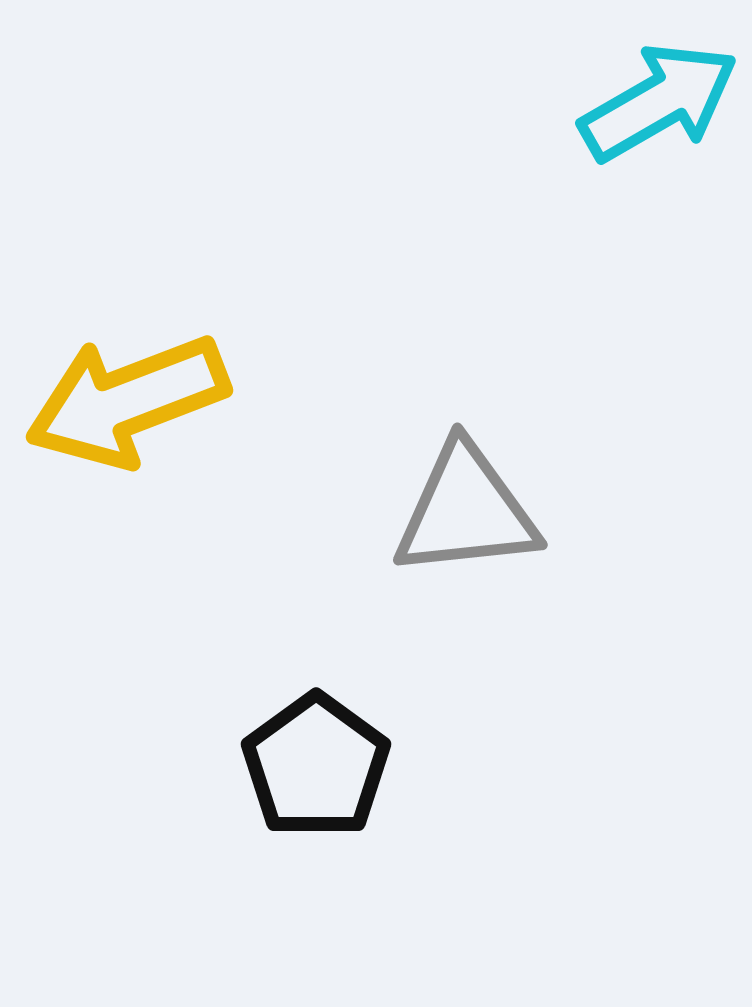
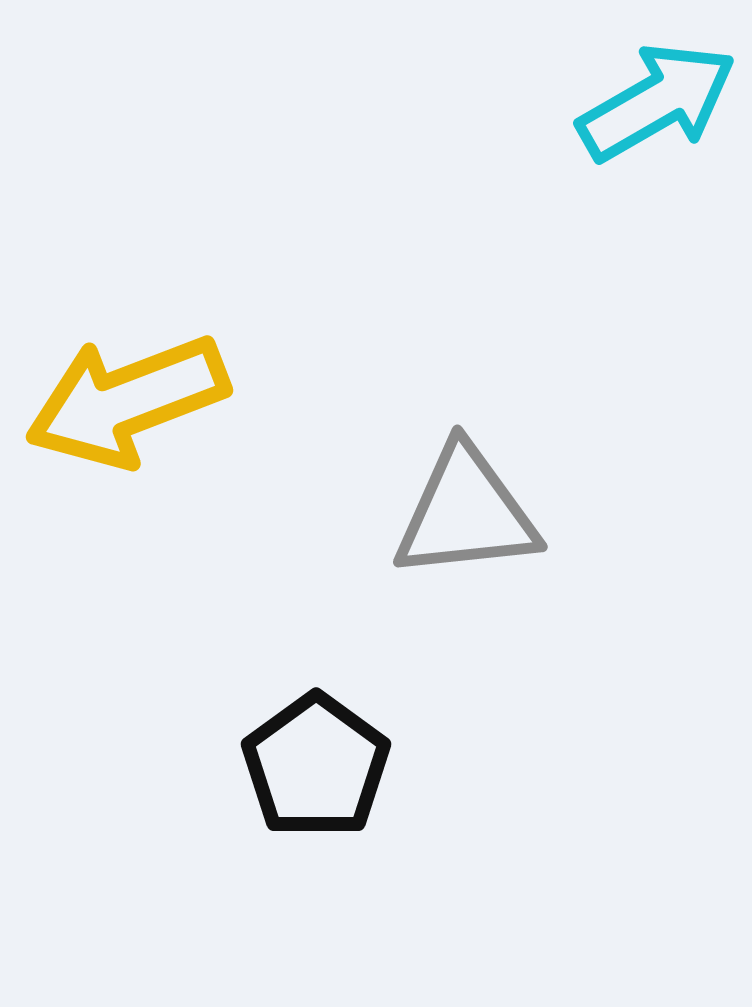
cyan arrow: moved 2 px left
gray triangle: moved 2 px down
